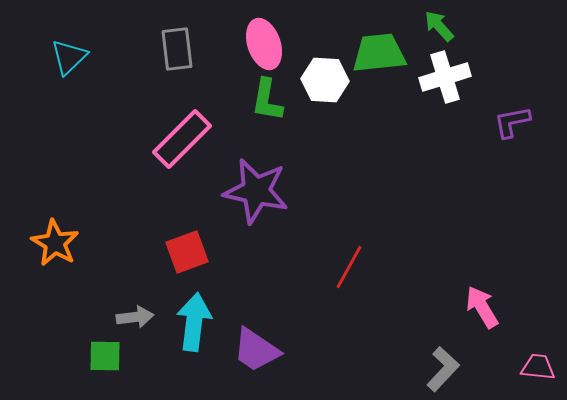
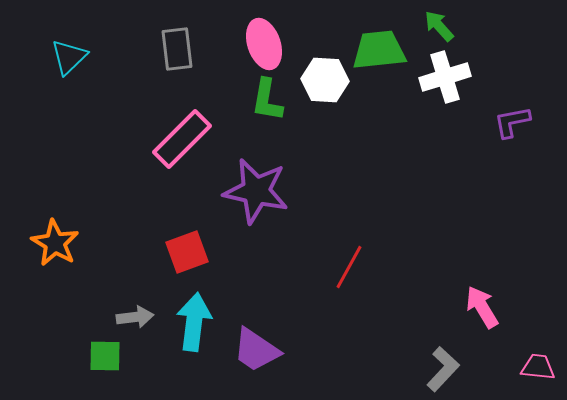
green trapezoid: moved 3 px up
